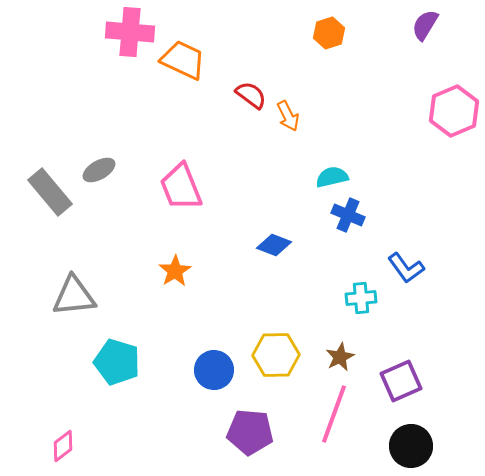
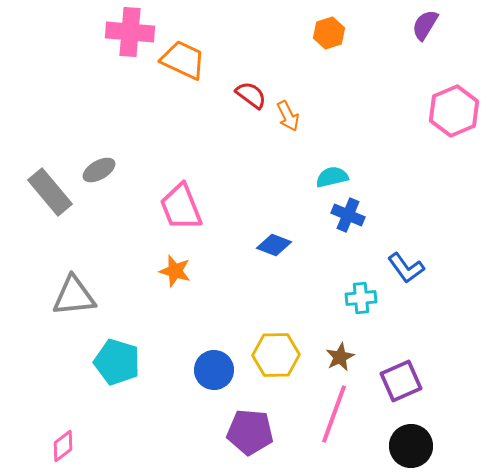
pink trapezoid: moved 20 px down
orange star: rotated 24 degrees counterclockwise
